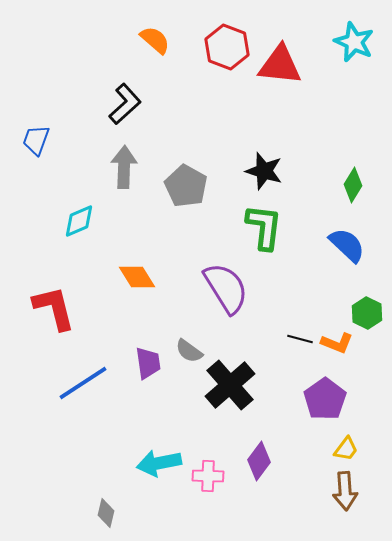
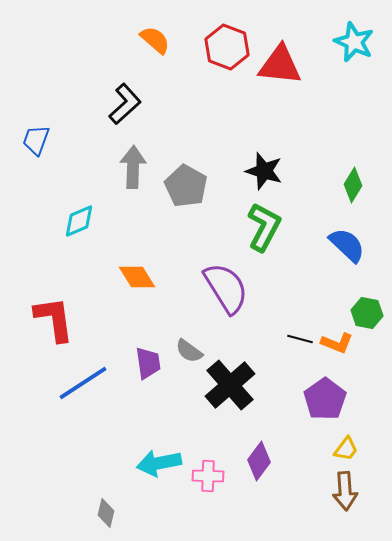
gray arrow: moved 9 px right
green L-shape: rotated 21 degrees clockwise
red L-shape: moved 11 px down; rotated 6 degrees clockwise
green hexagon: rotated 16 degrees counterclockwise
